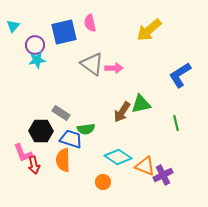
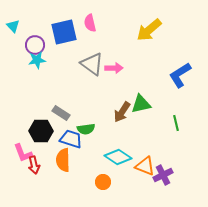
cyan triangle: rotated 24 degrees counterclockwise
